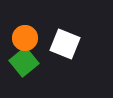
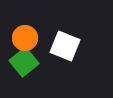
white square: moved 2 px down
